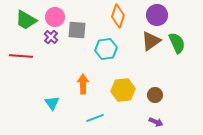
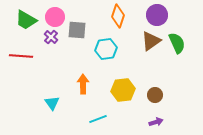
cyan line: moved 3 px right, 1 px down
purple arrow: rotated 40 degrees counterclockwise
